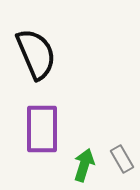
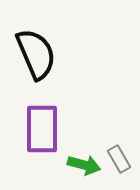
gray rectangle: moved 3 px left
green arrow: rotated 88 degrees clockwise
